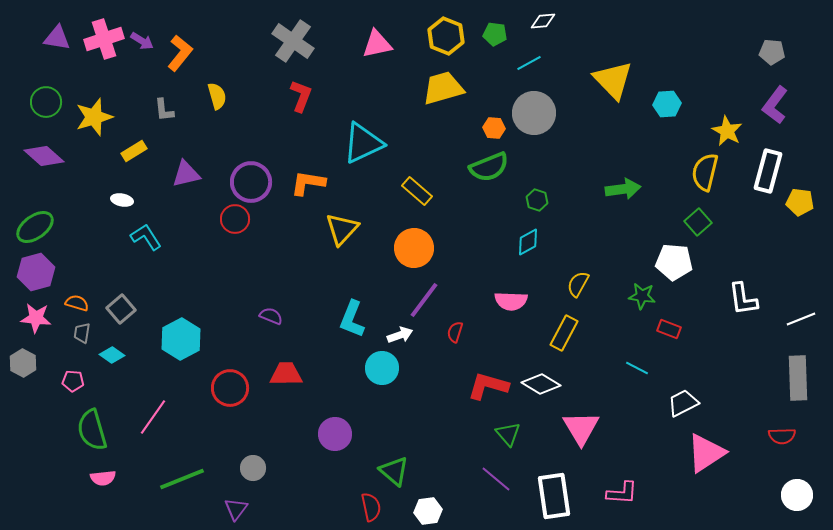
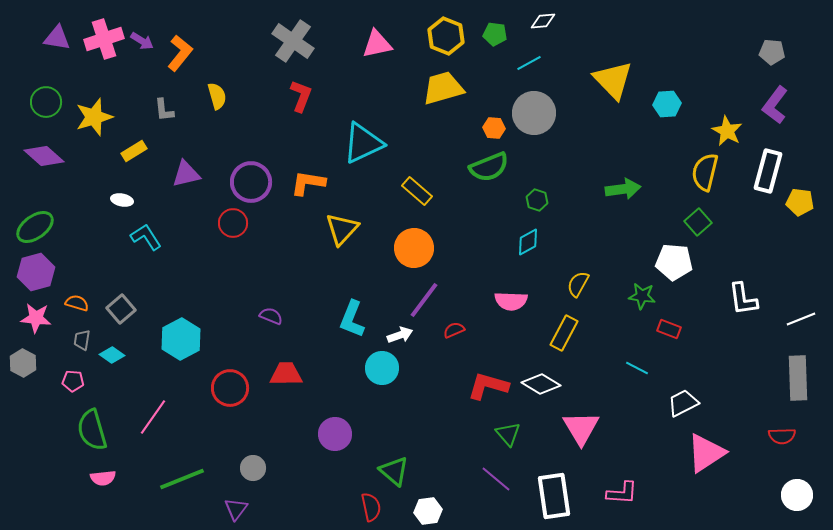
red circle at (235, 219): moved 2 px left, 4 px down
red semicircle at (455, 332): moved 1 px left, 2 px up; rotated 50 degrees clockwise
gray trapezoid at (82, 333): moved 7 px down
